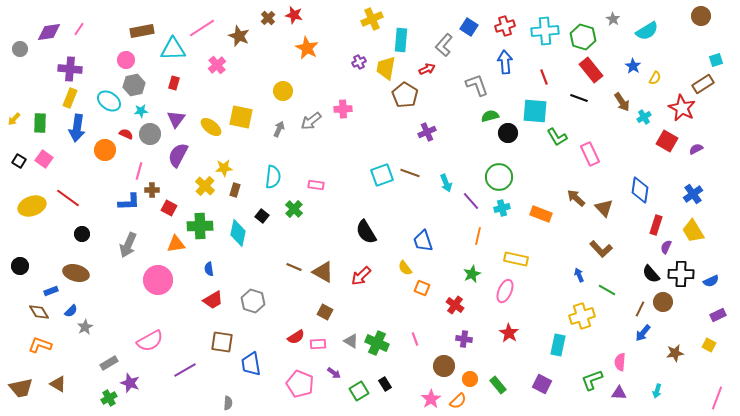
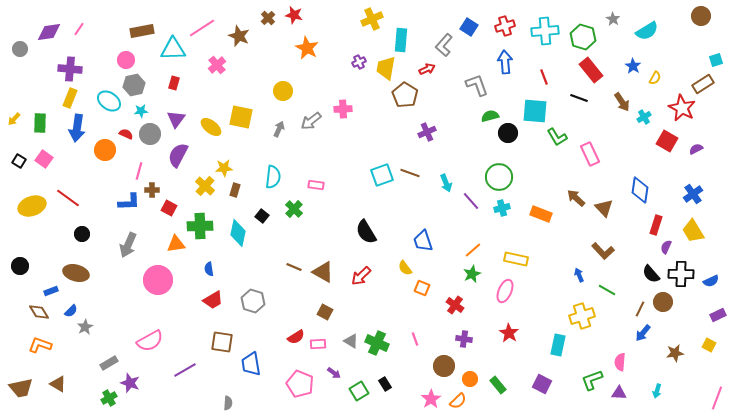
orange line at (478, 236): moved 5 px left, 14 px down; rotated 36 degrees clockwise
brown L-shape at (601, 249): moved 2 px right, 2 px down
